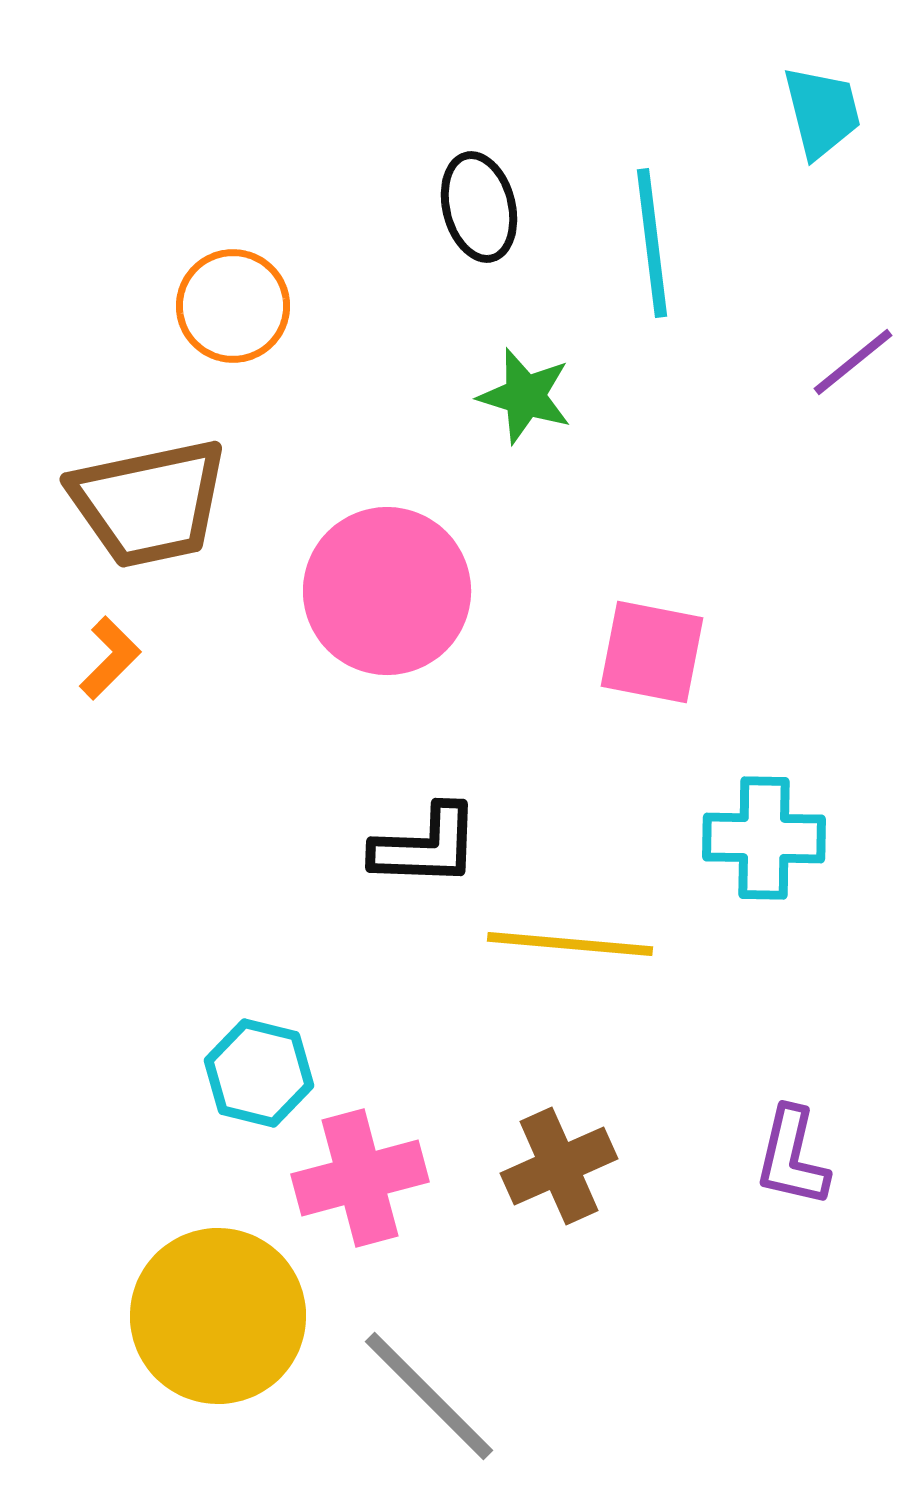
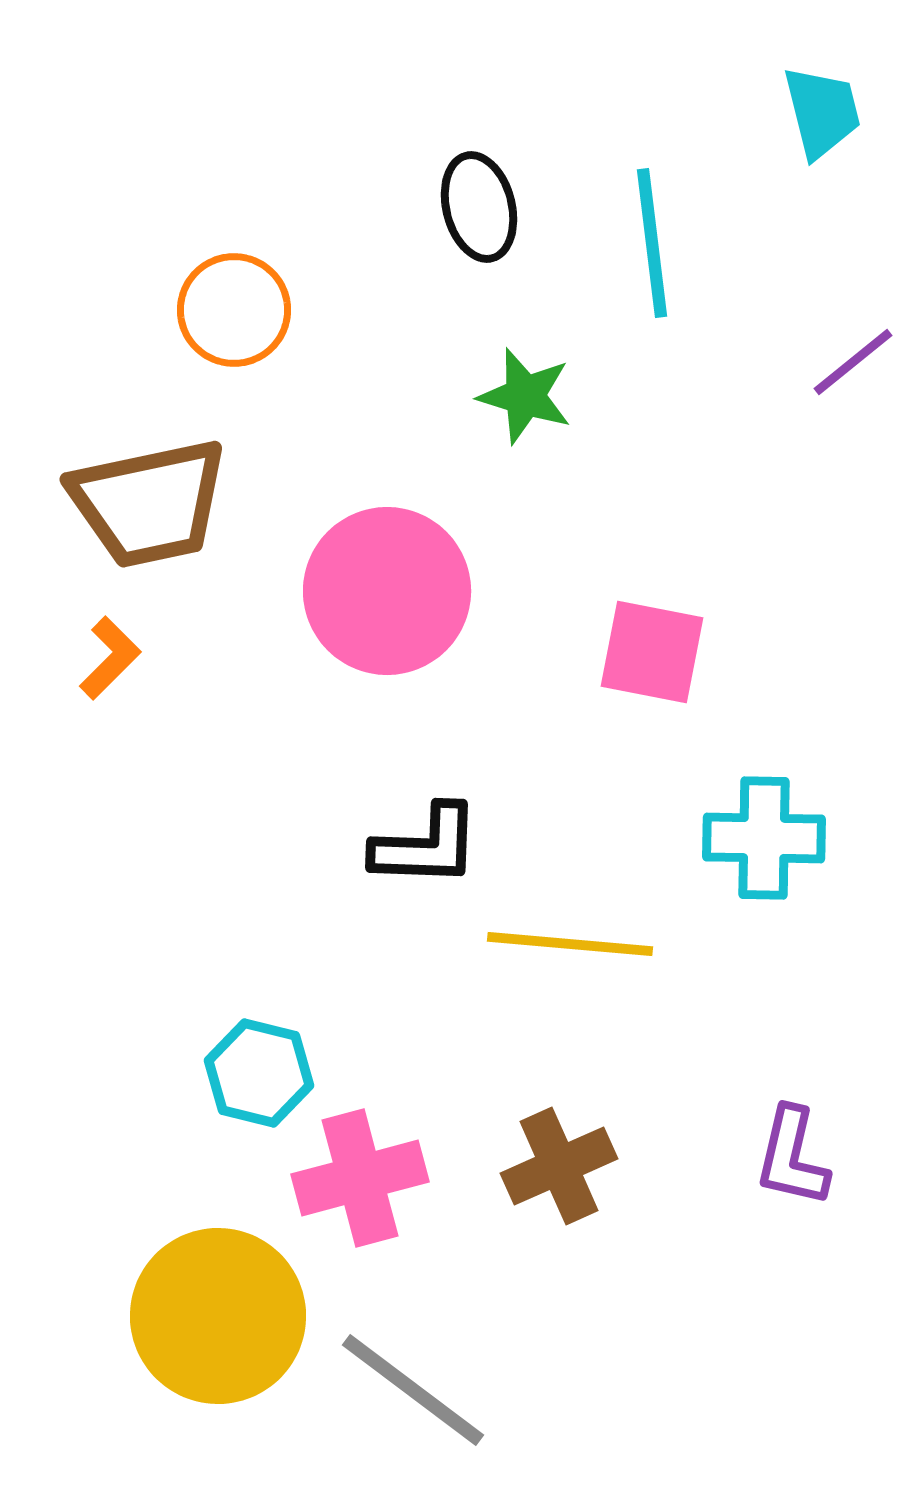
orange circle: moved 1 px right, 4 px down
gray line: moved 16 px left, 6 px up; rotated 8 degrees counterclockwise
